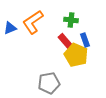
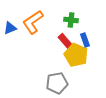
gray pentagon: moved 8 px right
